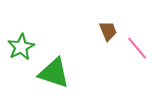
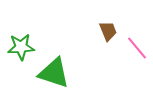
green star: rotated 24 degrees clockwise
